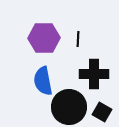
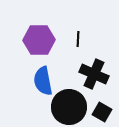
purple hexagon: moved 5 px left, 2 px down
black cross: rotated 24 degrees clockwise
